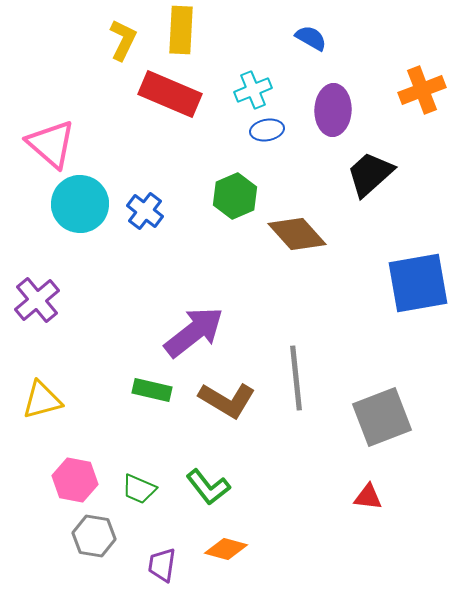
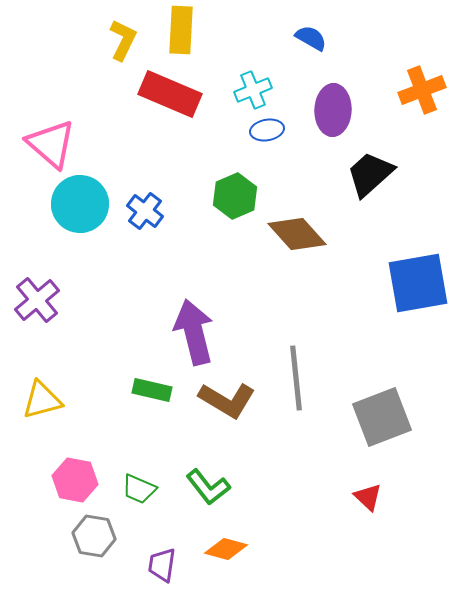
purple arrow: rotated 66 degrees counterclockwise
red triangle: rotated 36 degrees clockwise
